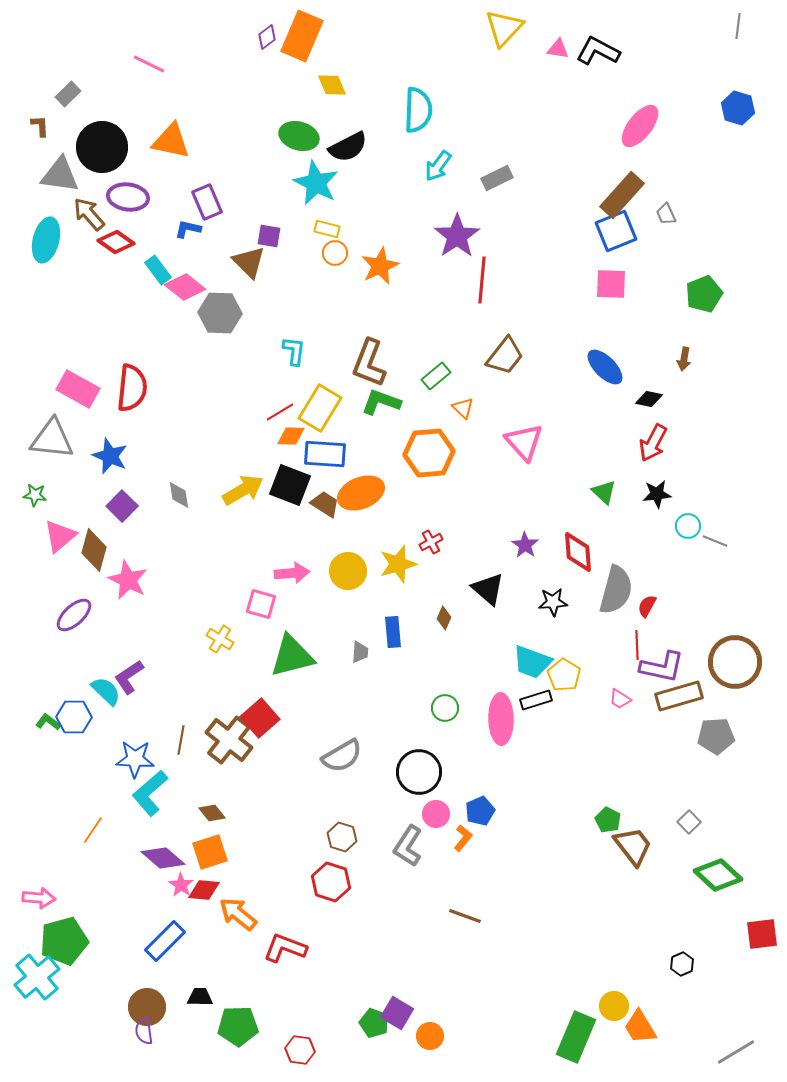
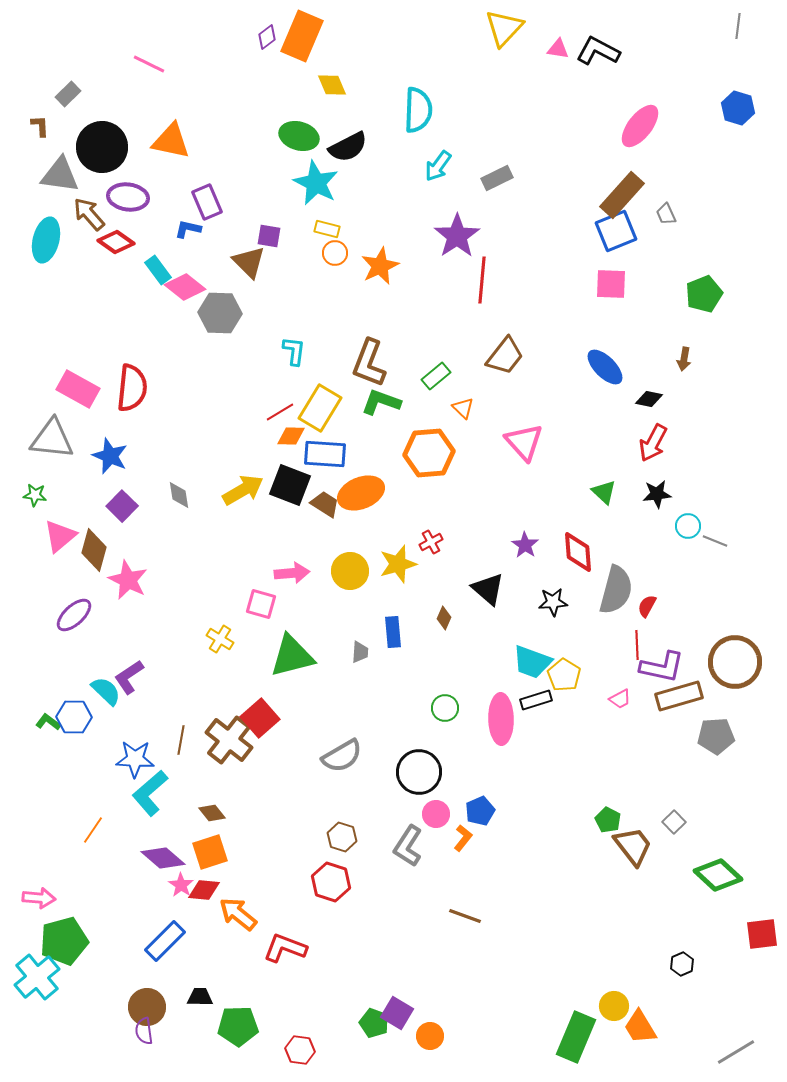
yellow circle at (348, 571): moved 2 px right
pink trapezoid at (620, 699): rotated 60 degrees counterclockwise
gray square at (689, 822): moved 15 px left
